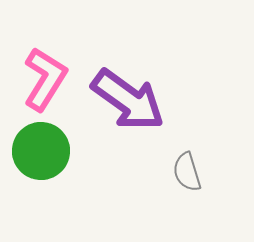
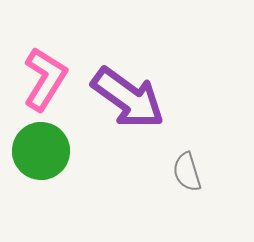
purple arrow: moved 2 px up
